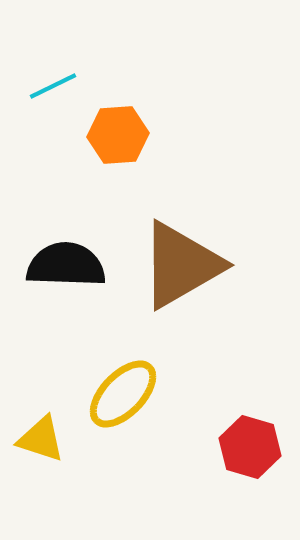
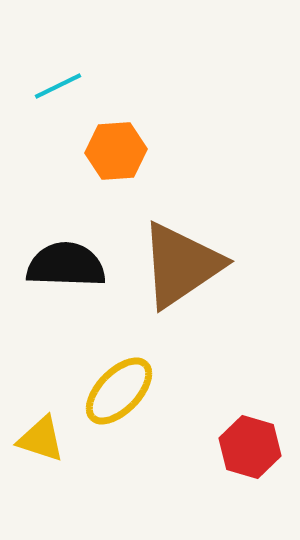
cyan line: moved 5 px right
orange hexagon: moved 2 px left, 16 px down
brown triangle: rotated 4 degrees counterclockwise
yellow ellipse: moved 4 px left, 3 px up
